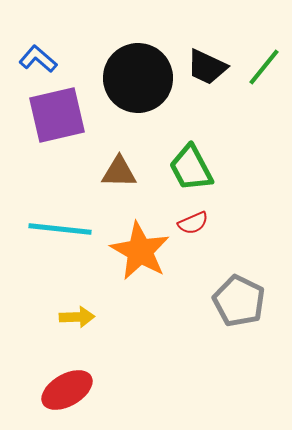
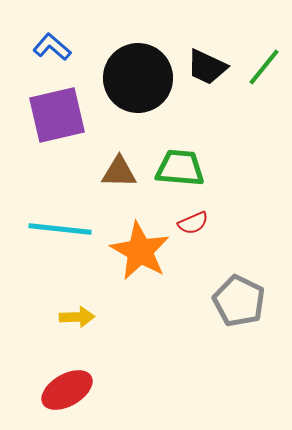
blue L-shape: moved 14 px right, 12 px up
green trapezoid: moved 11 px left; rotated 123 degrees clockwise
